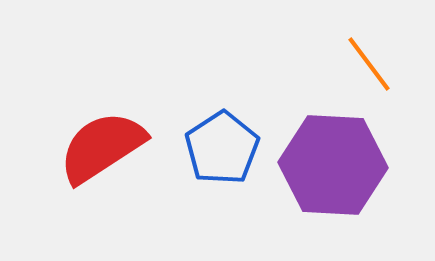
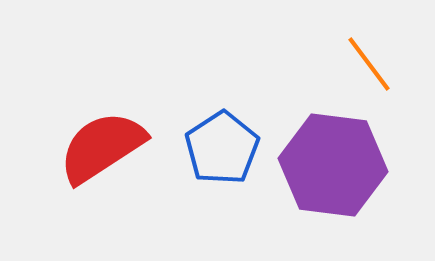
purple hexagon: rotated 4 degrees clockwise
